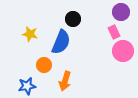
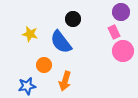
blue semicircle: rotated 120 degrees clockwise
